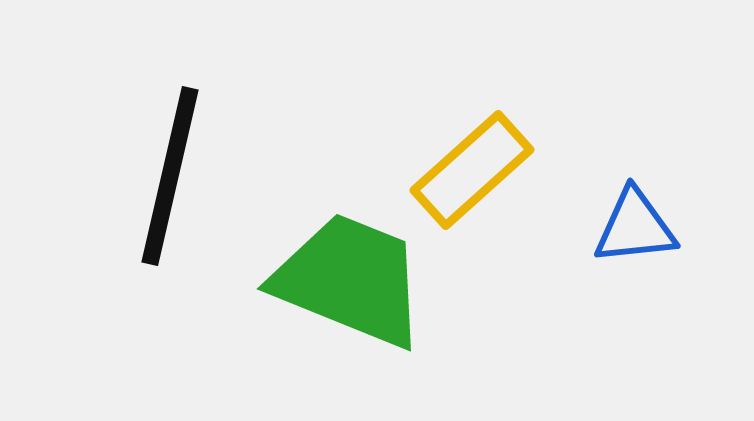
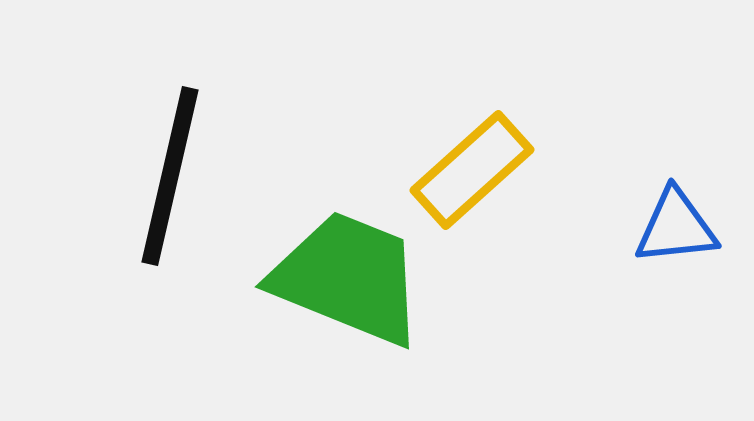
blue triangle: moved 41 px right
green trapezoid: moved 2 px left, 2 px up
